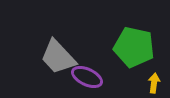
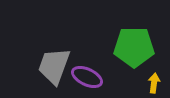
green pentagon: rotated 12 degrees counterclockwise
gray trapezoid: moved 4 px left, 9 px down; rotated 63 degrees clockwise
